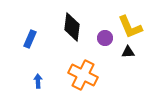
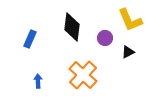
yellow L-shape: moved 7 px up
black triangle: rotated 24 degrees counterclockwise
orange cross: rotated 16 degrees clockwise
